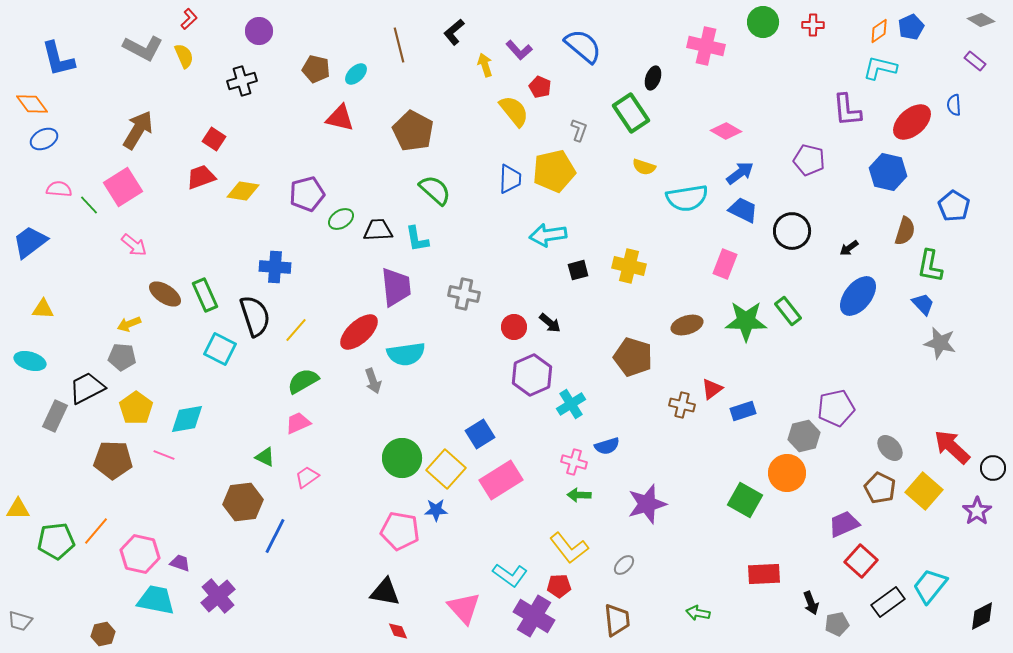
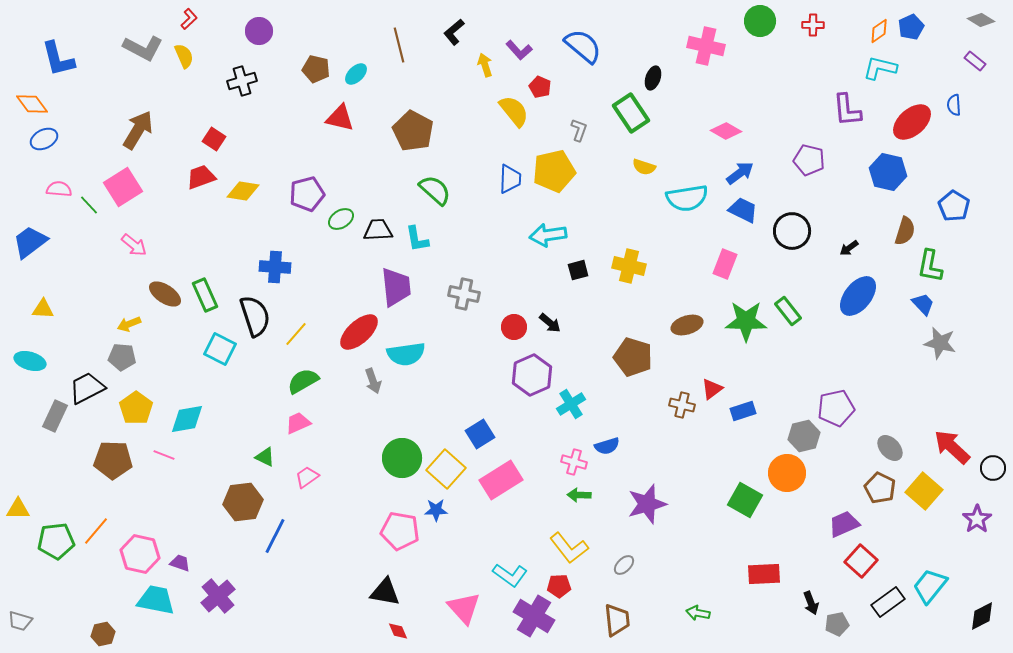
green circle at (763, 22): moved 3 px left, 1 px up
yellow line at (296, 330): moved 4 px down
purple star at (977, 511): moved 8 px down
